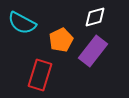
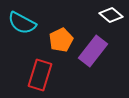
white diamond: moved 16 px right, 2 px up; rotated 55 degrees clockwise
